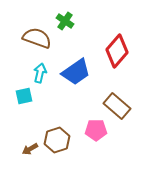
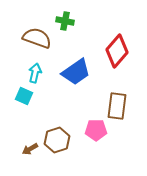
green cross: rotated 24 degrees counterclockwise
cyan arrow: moved 5 px left
cyan square: rotated 36 degrees clockwise
brown rectangle: rotated 56 degrees clockwise
